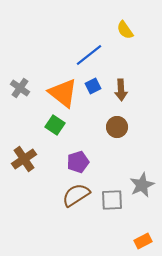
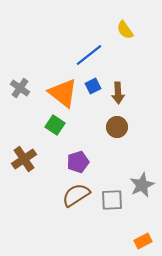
brown arrow: moved 3 px left, 3 px down
